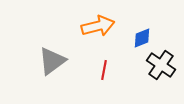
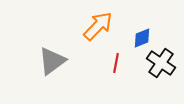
orange arrow: rotated 32 degrees counterclockwise
black cross: moved 2 px up
red line: moved 12 px right, 7 px up
